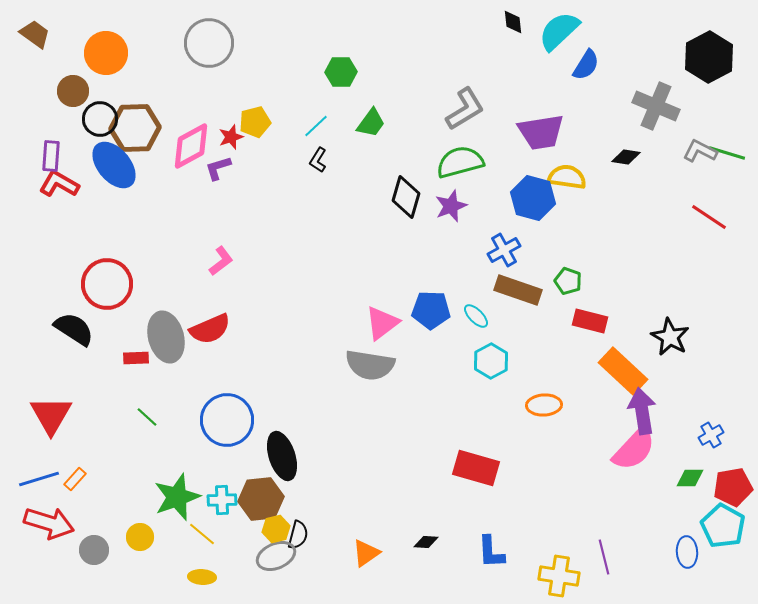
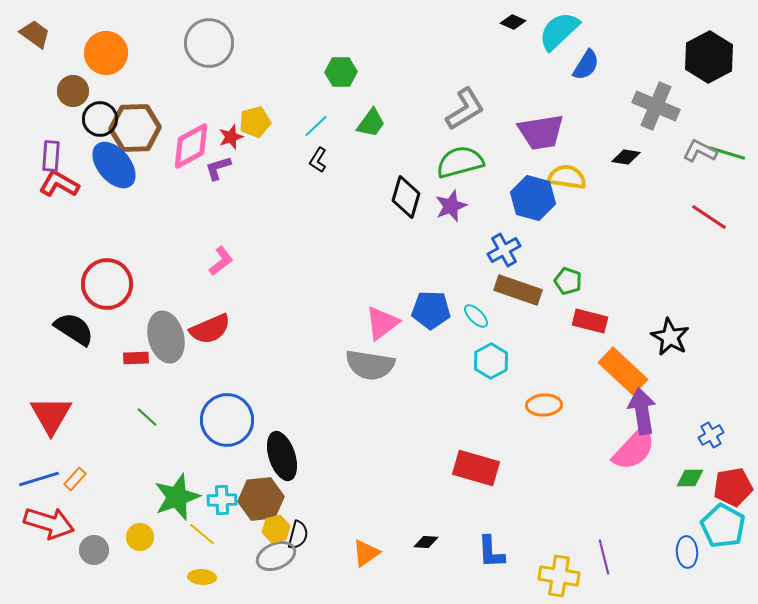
black diamond at (513, 22): rotated 60 degrees counterclockwise
